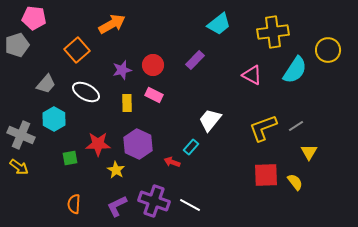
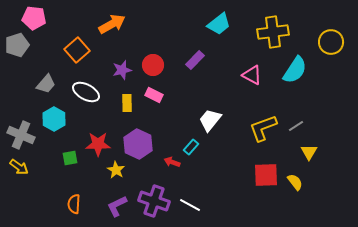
yellow circle: moved 3 px right, 8 px up
